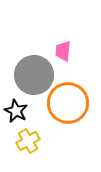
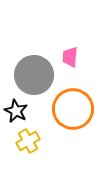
pink trapezoid: moved 7 px right, 6 px down
orange circle: moved 5 px right, 6 px down
